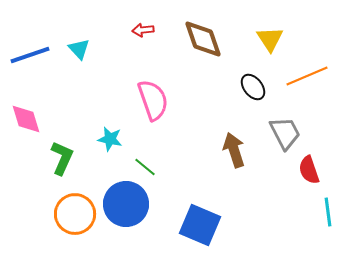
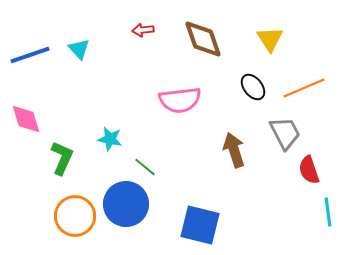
orange line: moved 3 px left, 12 px down
pink semicircle: moved 27 px right; rotated 102 degrees clockwise
orange circle: moved 2 px down
blue square: rotated 9 degrees counterclockwise
